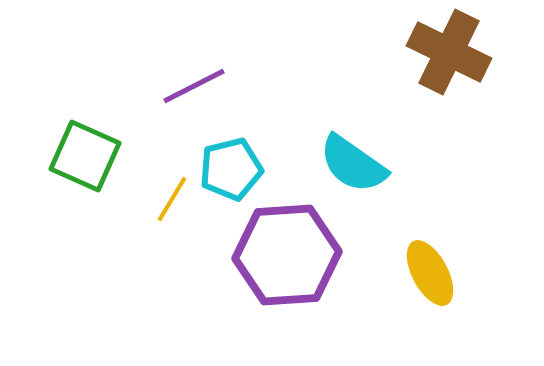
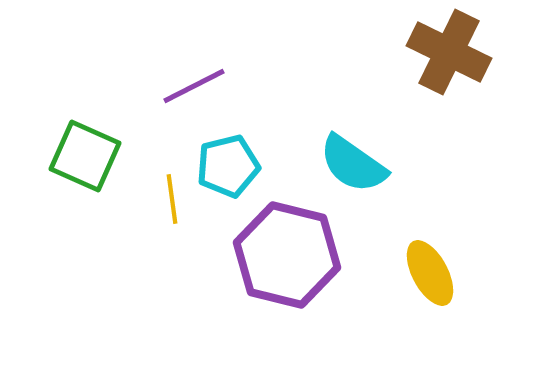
cyan pentagon: moved 3 px left, 3 px up
yellow line: rotated 39 degrees counterclockwise
purple hexagon: rotated 18 degrees clockwise
